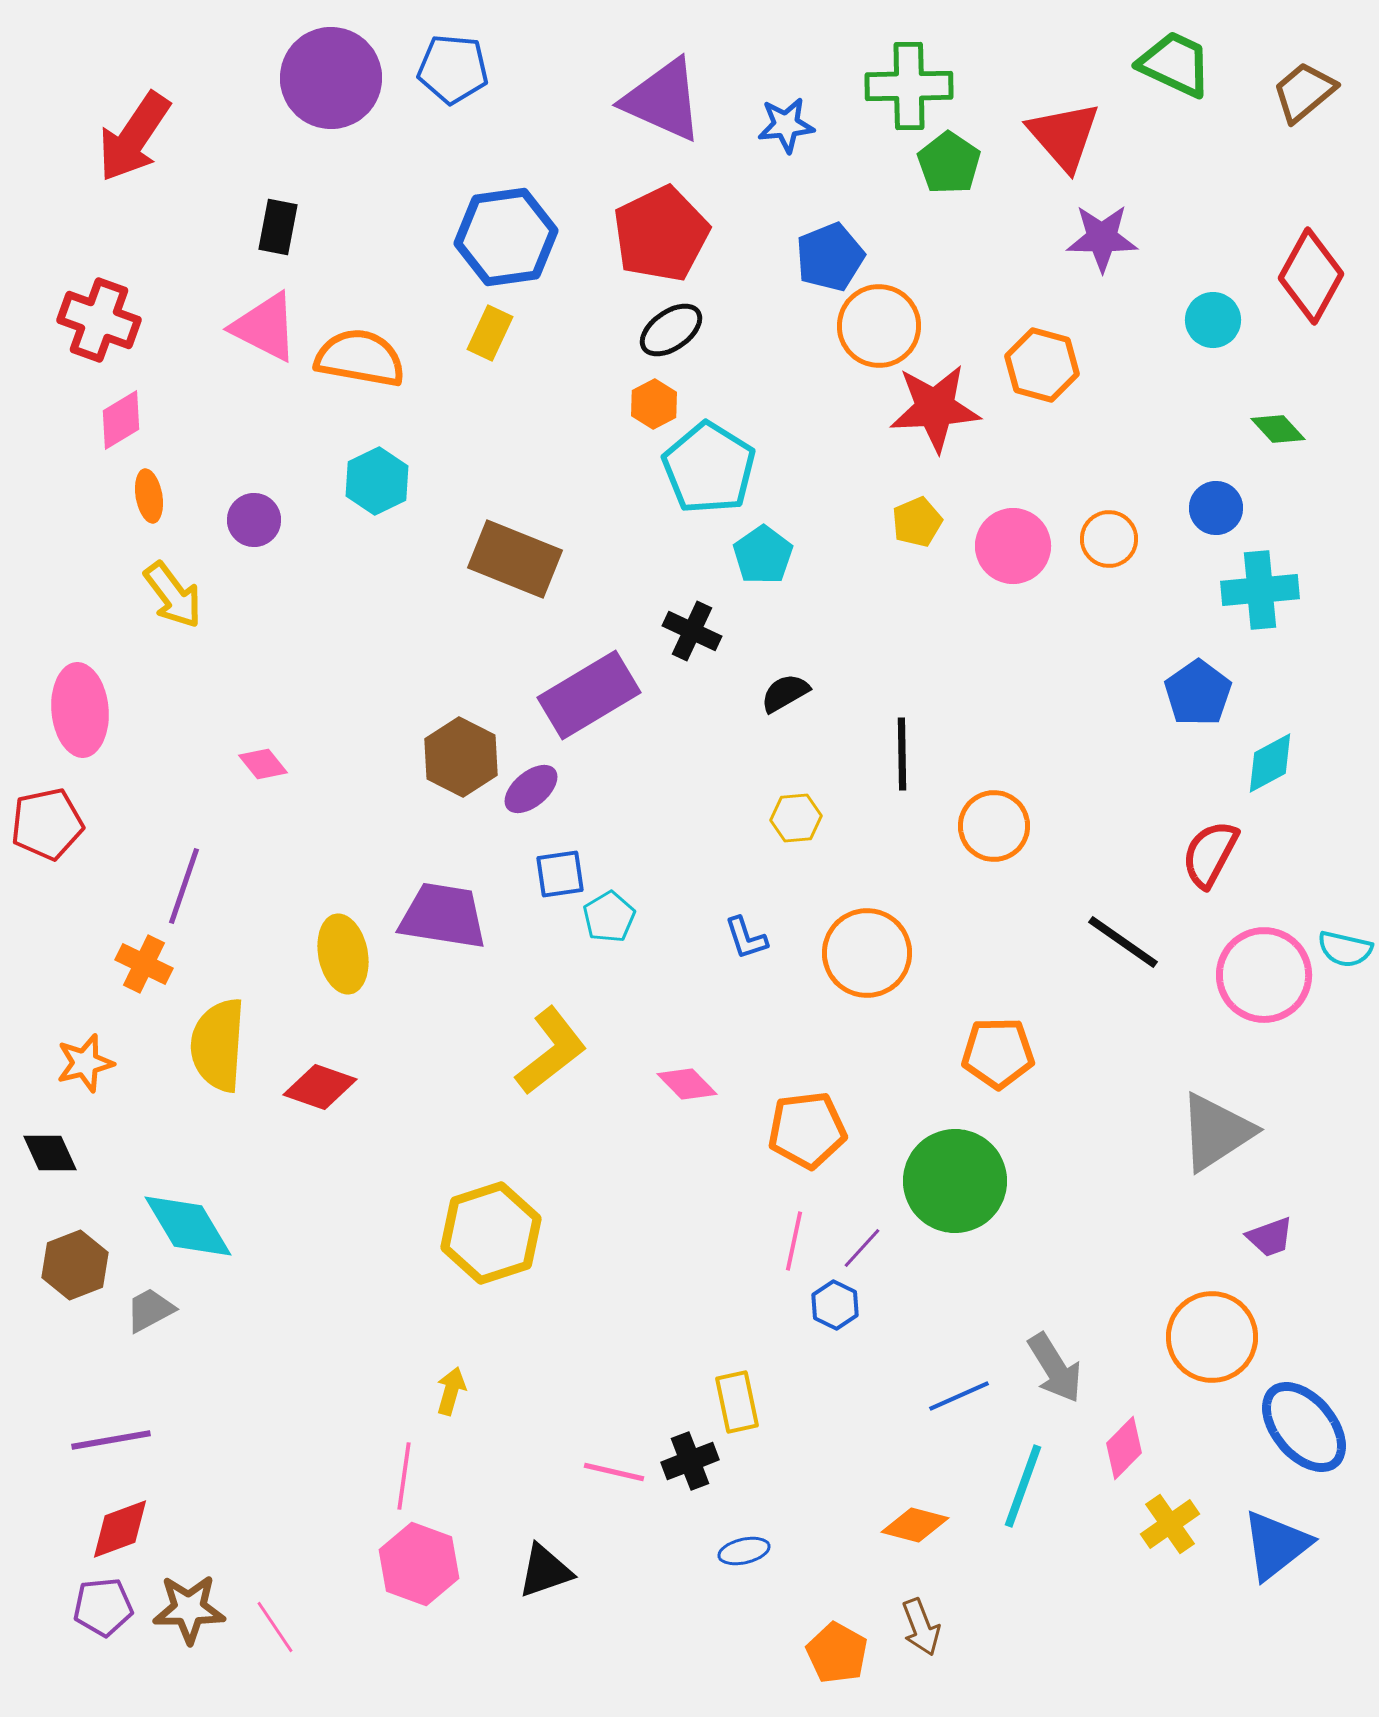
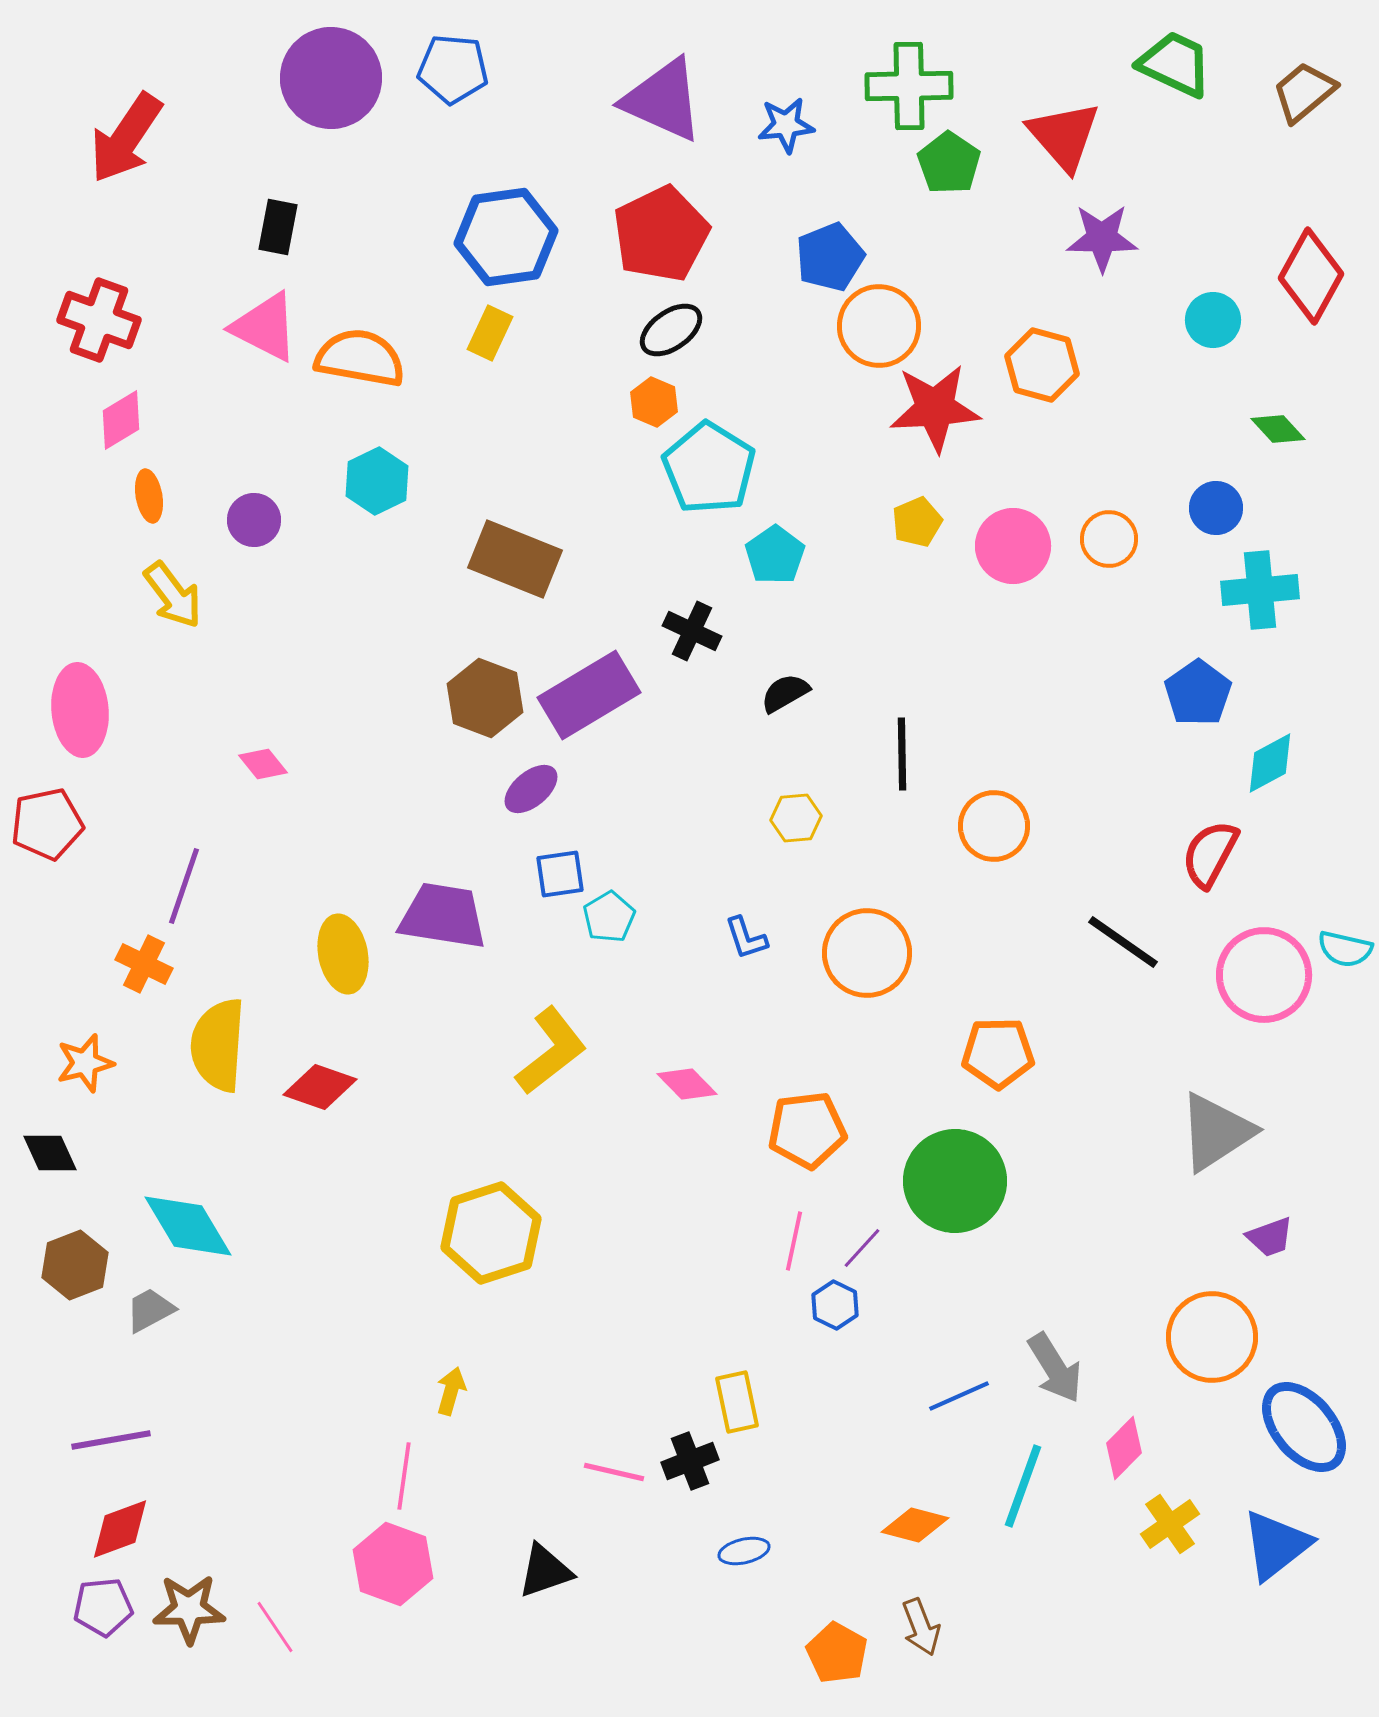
red arrow at (134, 137): moved 8 px left, 1 px down
orange hexagon at (654, 404): moved 2 px up; rotated 9 degrees counterclockwise
cyan pentagon at (763, 555): moved 12 px right
brown hexagon at (461, 757): moved 24 px right, 59 px up; rotated 6 degrees counterclockwise
pink hexagon at (419, 1564): moved 26 px left
